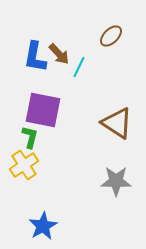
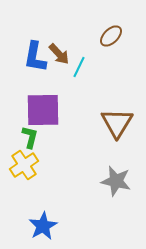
purple square: rotated 12 degrees counterclockwise
brown triangle: rotated 28 degrees clockwise
gray star: rotated 12 degrees clockwise
